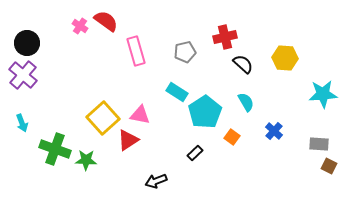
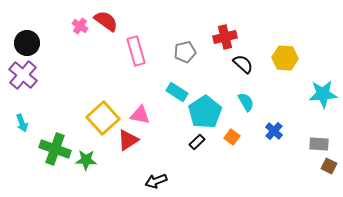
black rectangle: moved 2 px right, 11 px up
